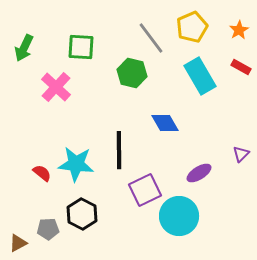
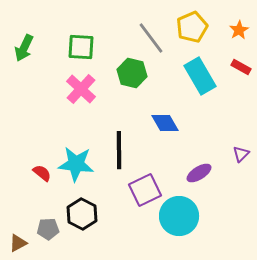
pink cross: moved 25 px right, 2 px down
